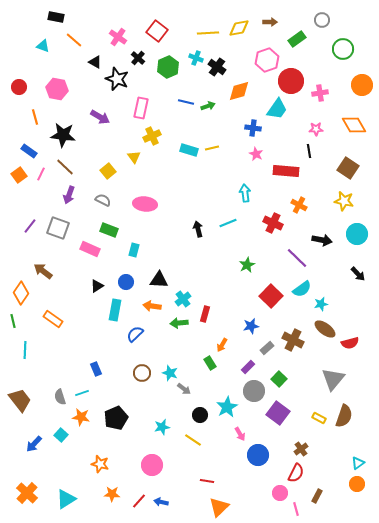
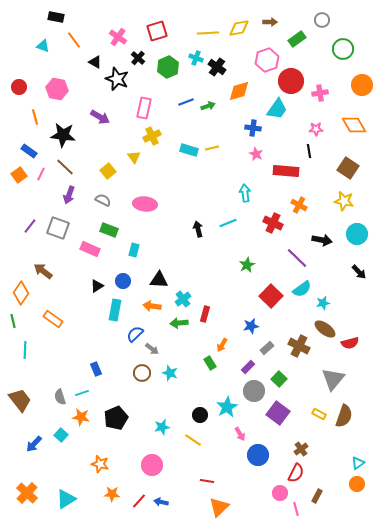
red square at (157, 31): rotated 35 degrees clockwise
orange line at (74, 40): rotated 12 degrees clockwise
blue line at (186, 102): rotated 35 degrees counterclockwise
pink rectangle at (141, 108): moved 3 px right
black arrow at (358, 274): moved 1 px right, 2 px up
blue circle at (126, 282): moved 3 px left, 1 px up
cyan star at (321, 304): moved 2 px right, 1 px up
brown cross at (293, 340): moved 6 px right, 6 px down
gray arrow at (184, 389): moved 32 px left, 40 px up
yellow rectangle at (319, 418): moved 4 px up
